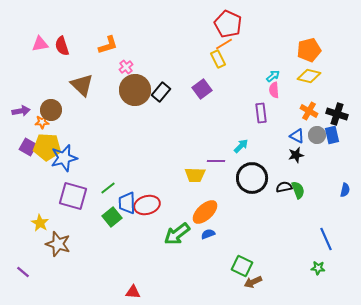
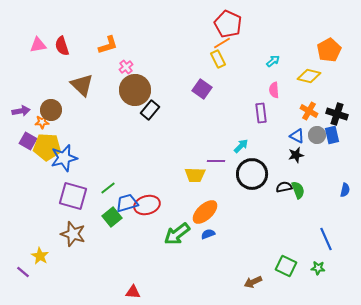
pink triangle at (40, 44): moved 2 px left, 1 px down
orange line at (224, 44): moved 2 px left, 1 px up
orange pentagon at (309, 50): moved 20 px right; rotated 15 degrees counterclockwise
cyan arrow at (273, 76): moved 15 px up
purple square at (202, 89): rotated 18 degrees counterclockwise
black rectangle at (161, 92): moved 11 px left, 18 px down
purple square at (28, 147): moved 6 px up
black circle at (252, 178): moved 4 px up
blue trapezoid at (127, 203): rotated 75 degrees clockwise
yellow star at (40, 223): moved 33 px down
brown star at (58, 244): moved 15 px right, 10 px up
green square at (242, 266): moved 44 px right
